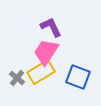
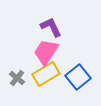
yellow rectangle: moved 5 px right, 2 px down
blue square: rotated 30 degrees clockwise
